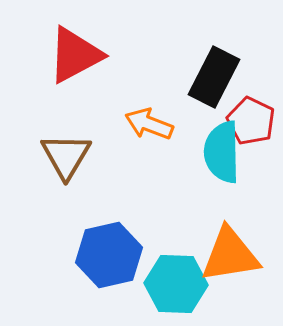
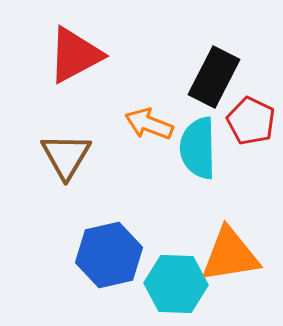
cyan semicircle: moved 24 px left, 4 px up
